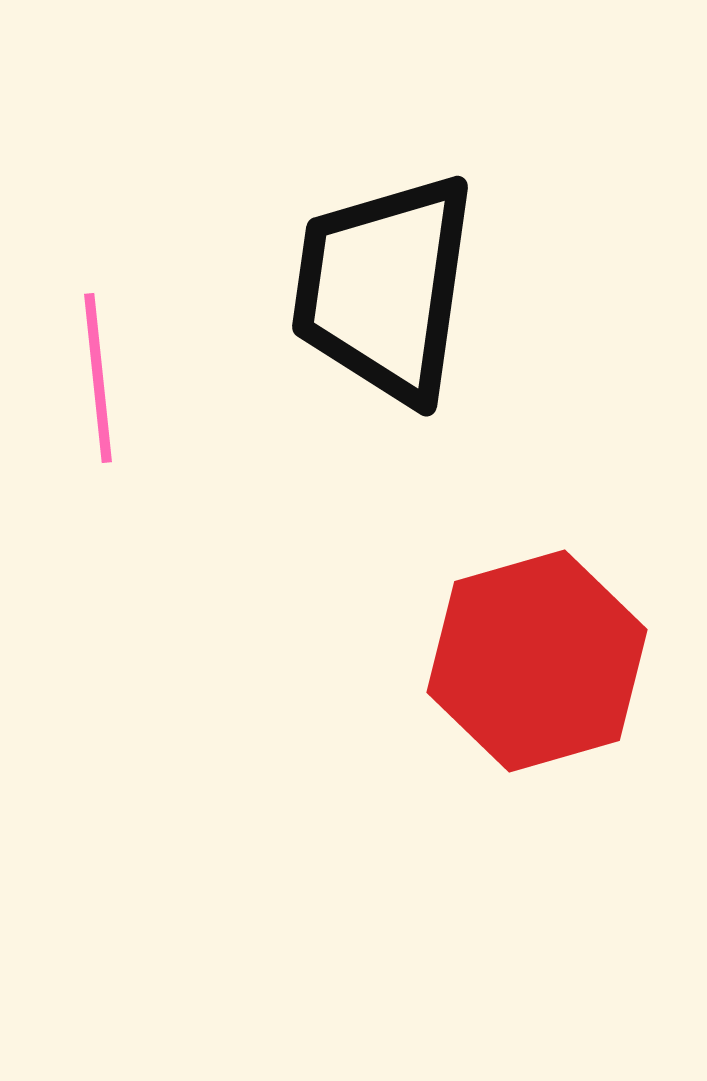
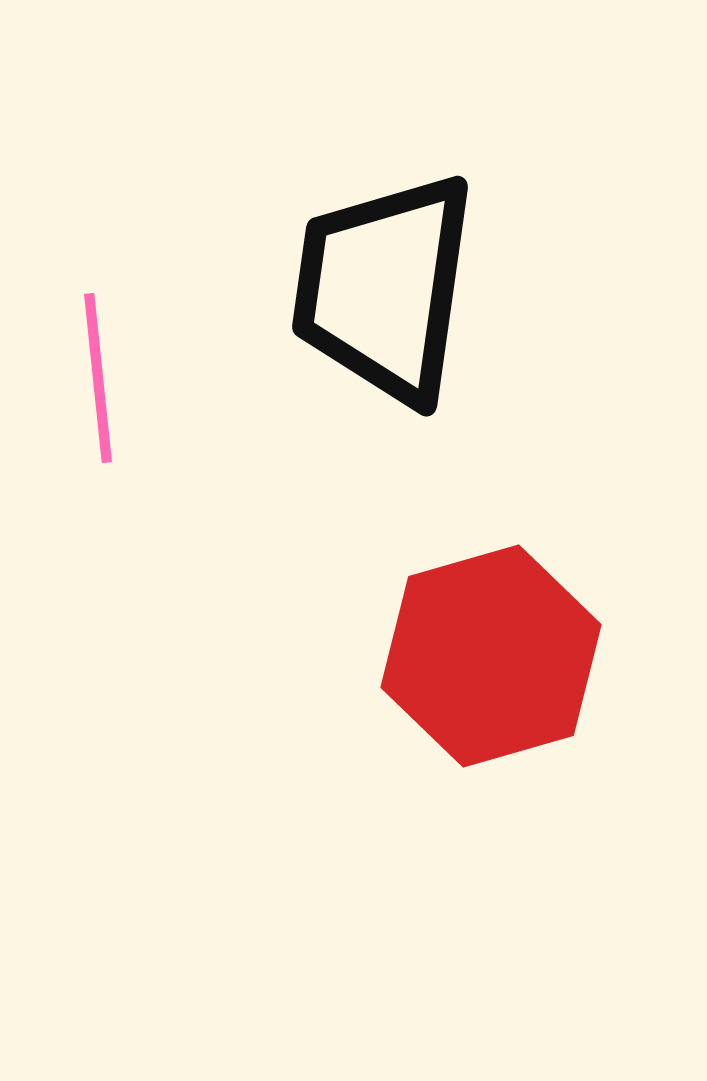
red hexagon: moved 46 px left, 5 px up
